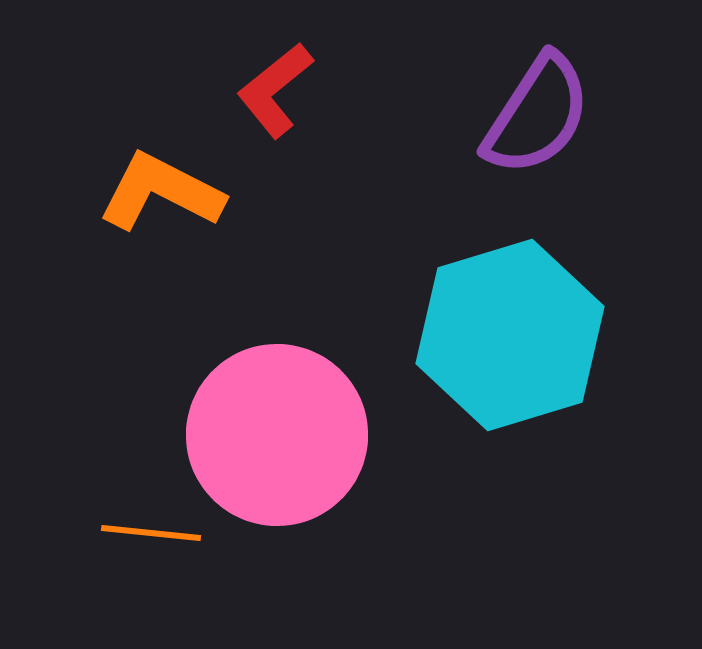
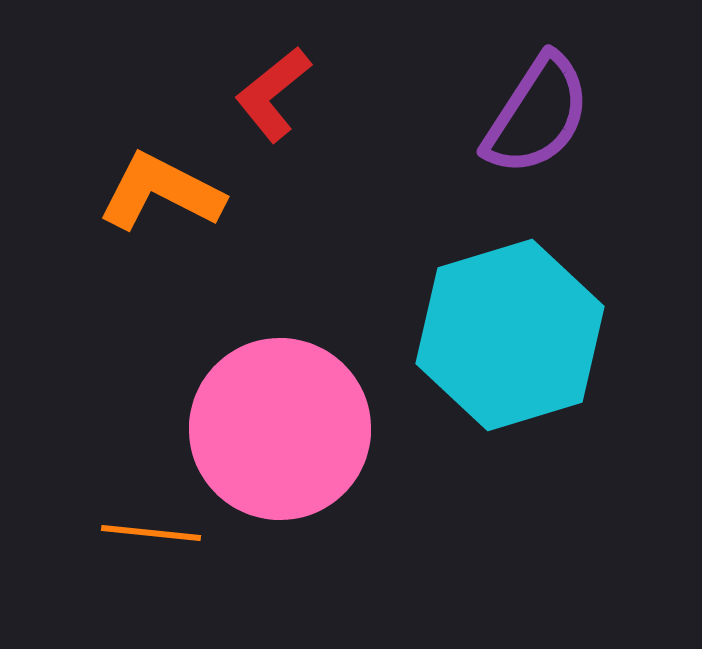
red L-shape: moved 2 px left, 4 px down
pink circle: moved 3 px right, 6 px up
